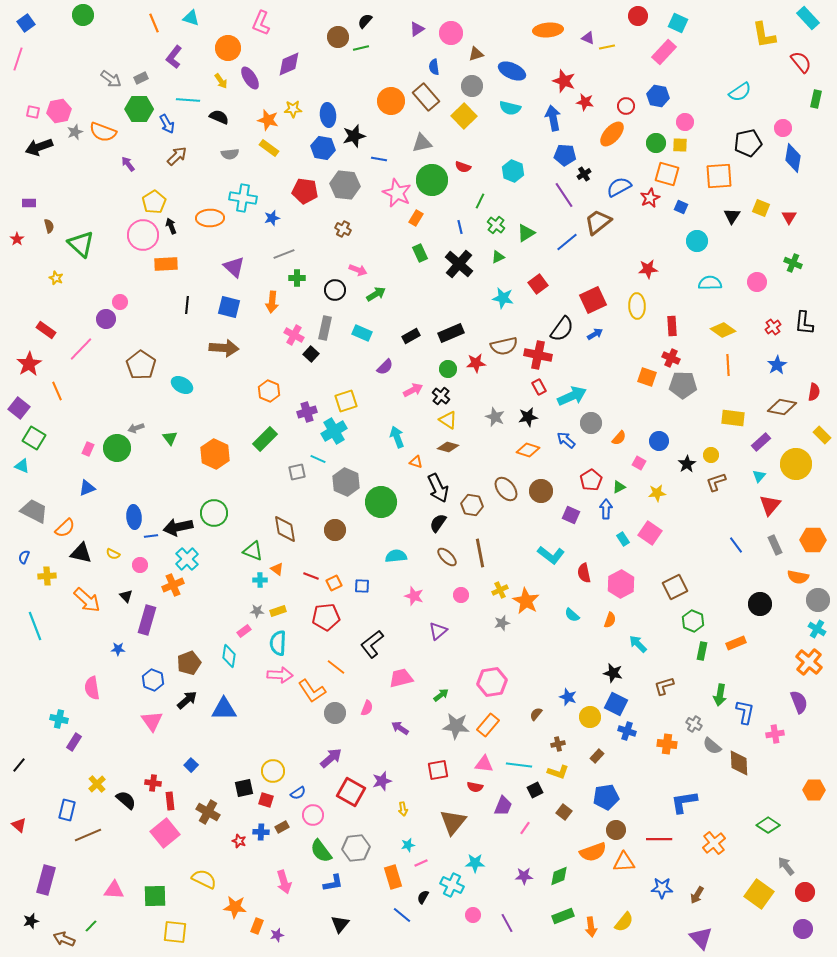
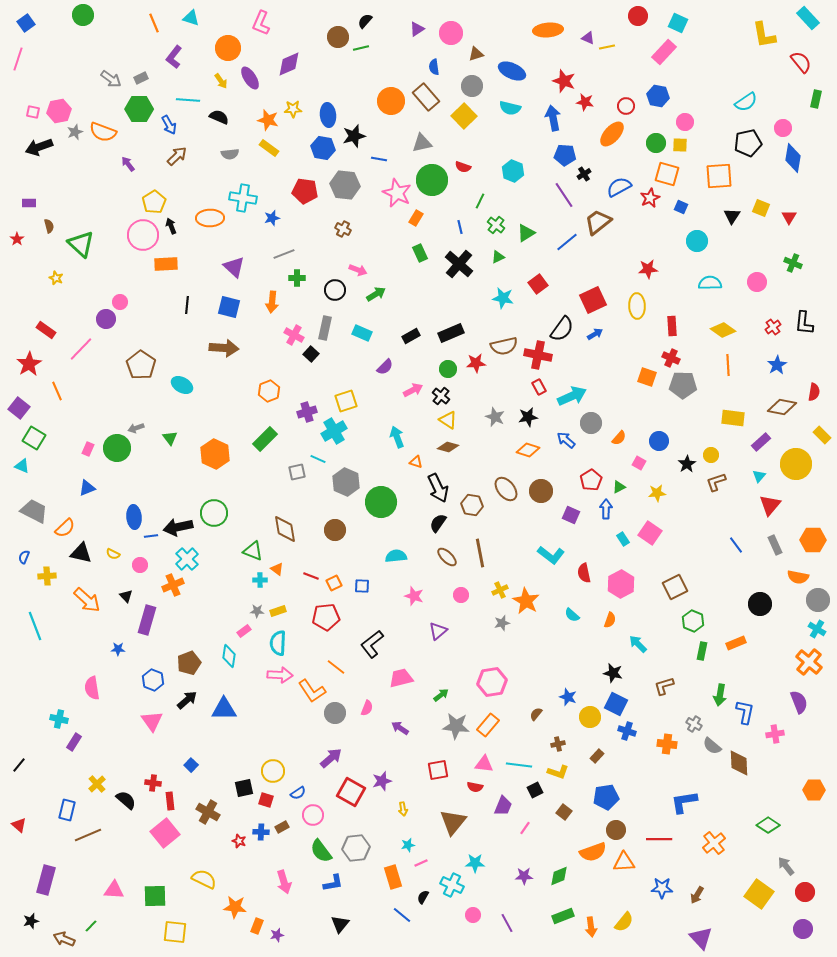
cyan semicircle at (740, 92): moved 6 px right, 10 px down
blue arrow at (167, 124): moved 2 px right, 1 px down
orange hexagon at (269, 391): rotated 15 degrees clockwise
